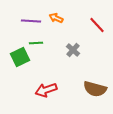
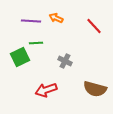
red line: moved 3 px left, 1 px down
gray cross: moved 8 px left, 11 px down; rotated 16 degrees counterclockwise
